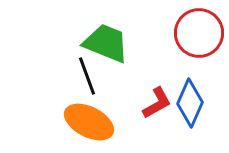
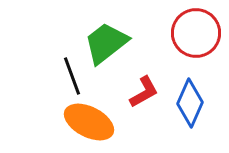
red circle: moved 3 px left
green trapezoid: rotated 60 degrees counterclockwise
black line: moved 15 px left
red L-shape: moved 13 px left, 11 px up
